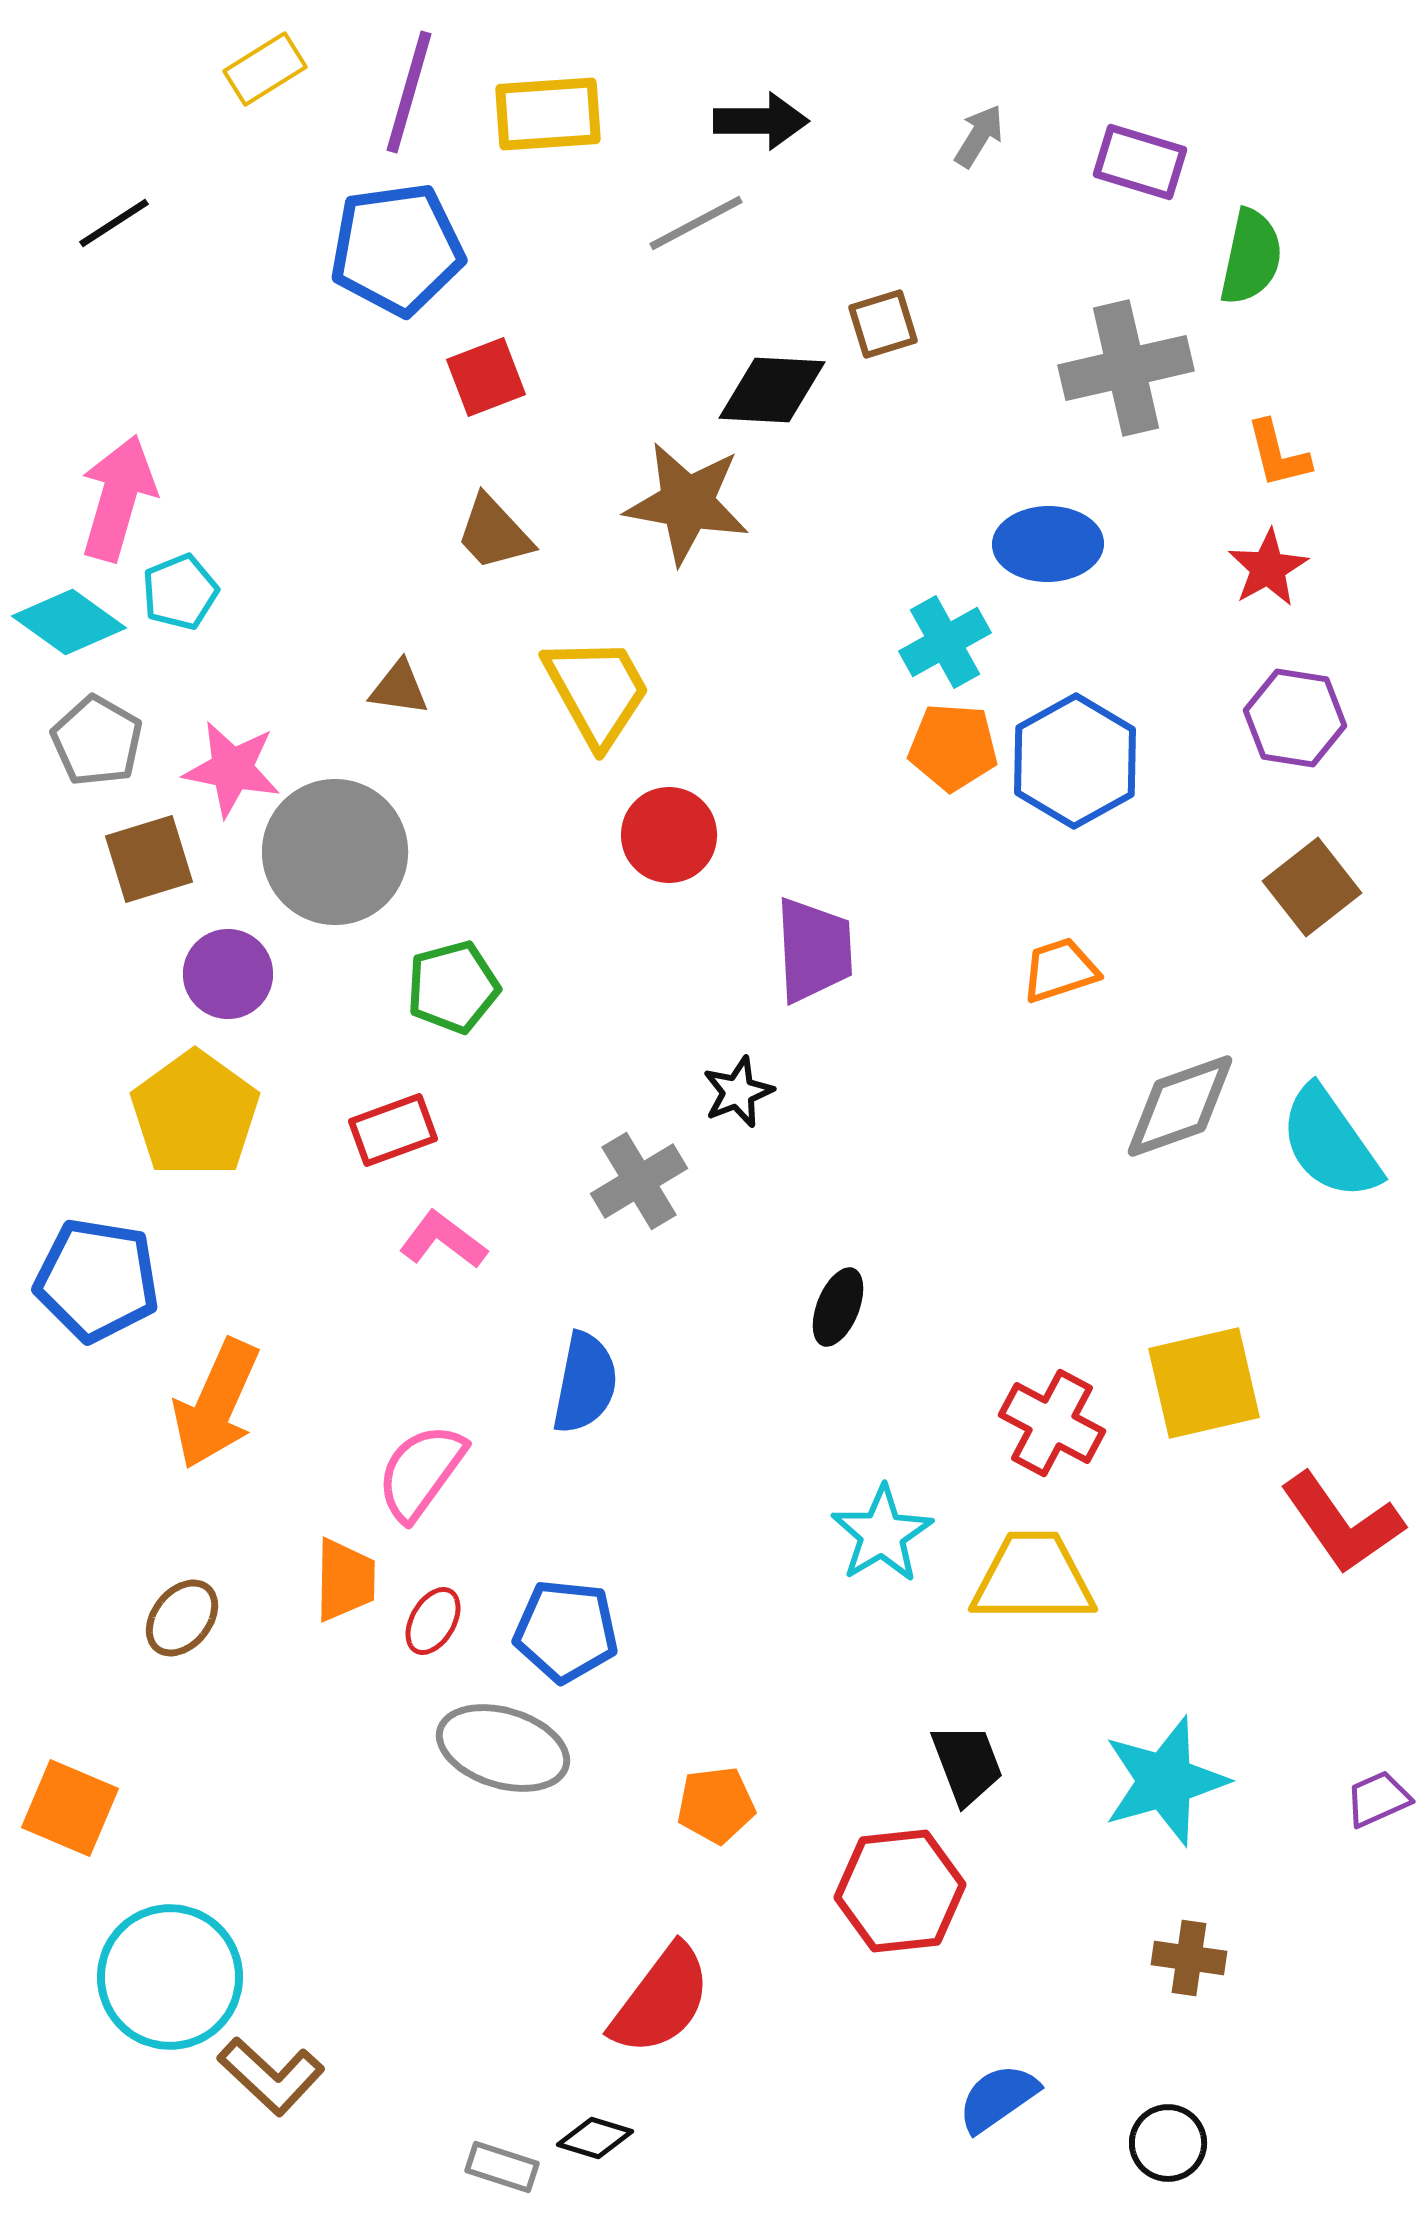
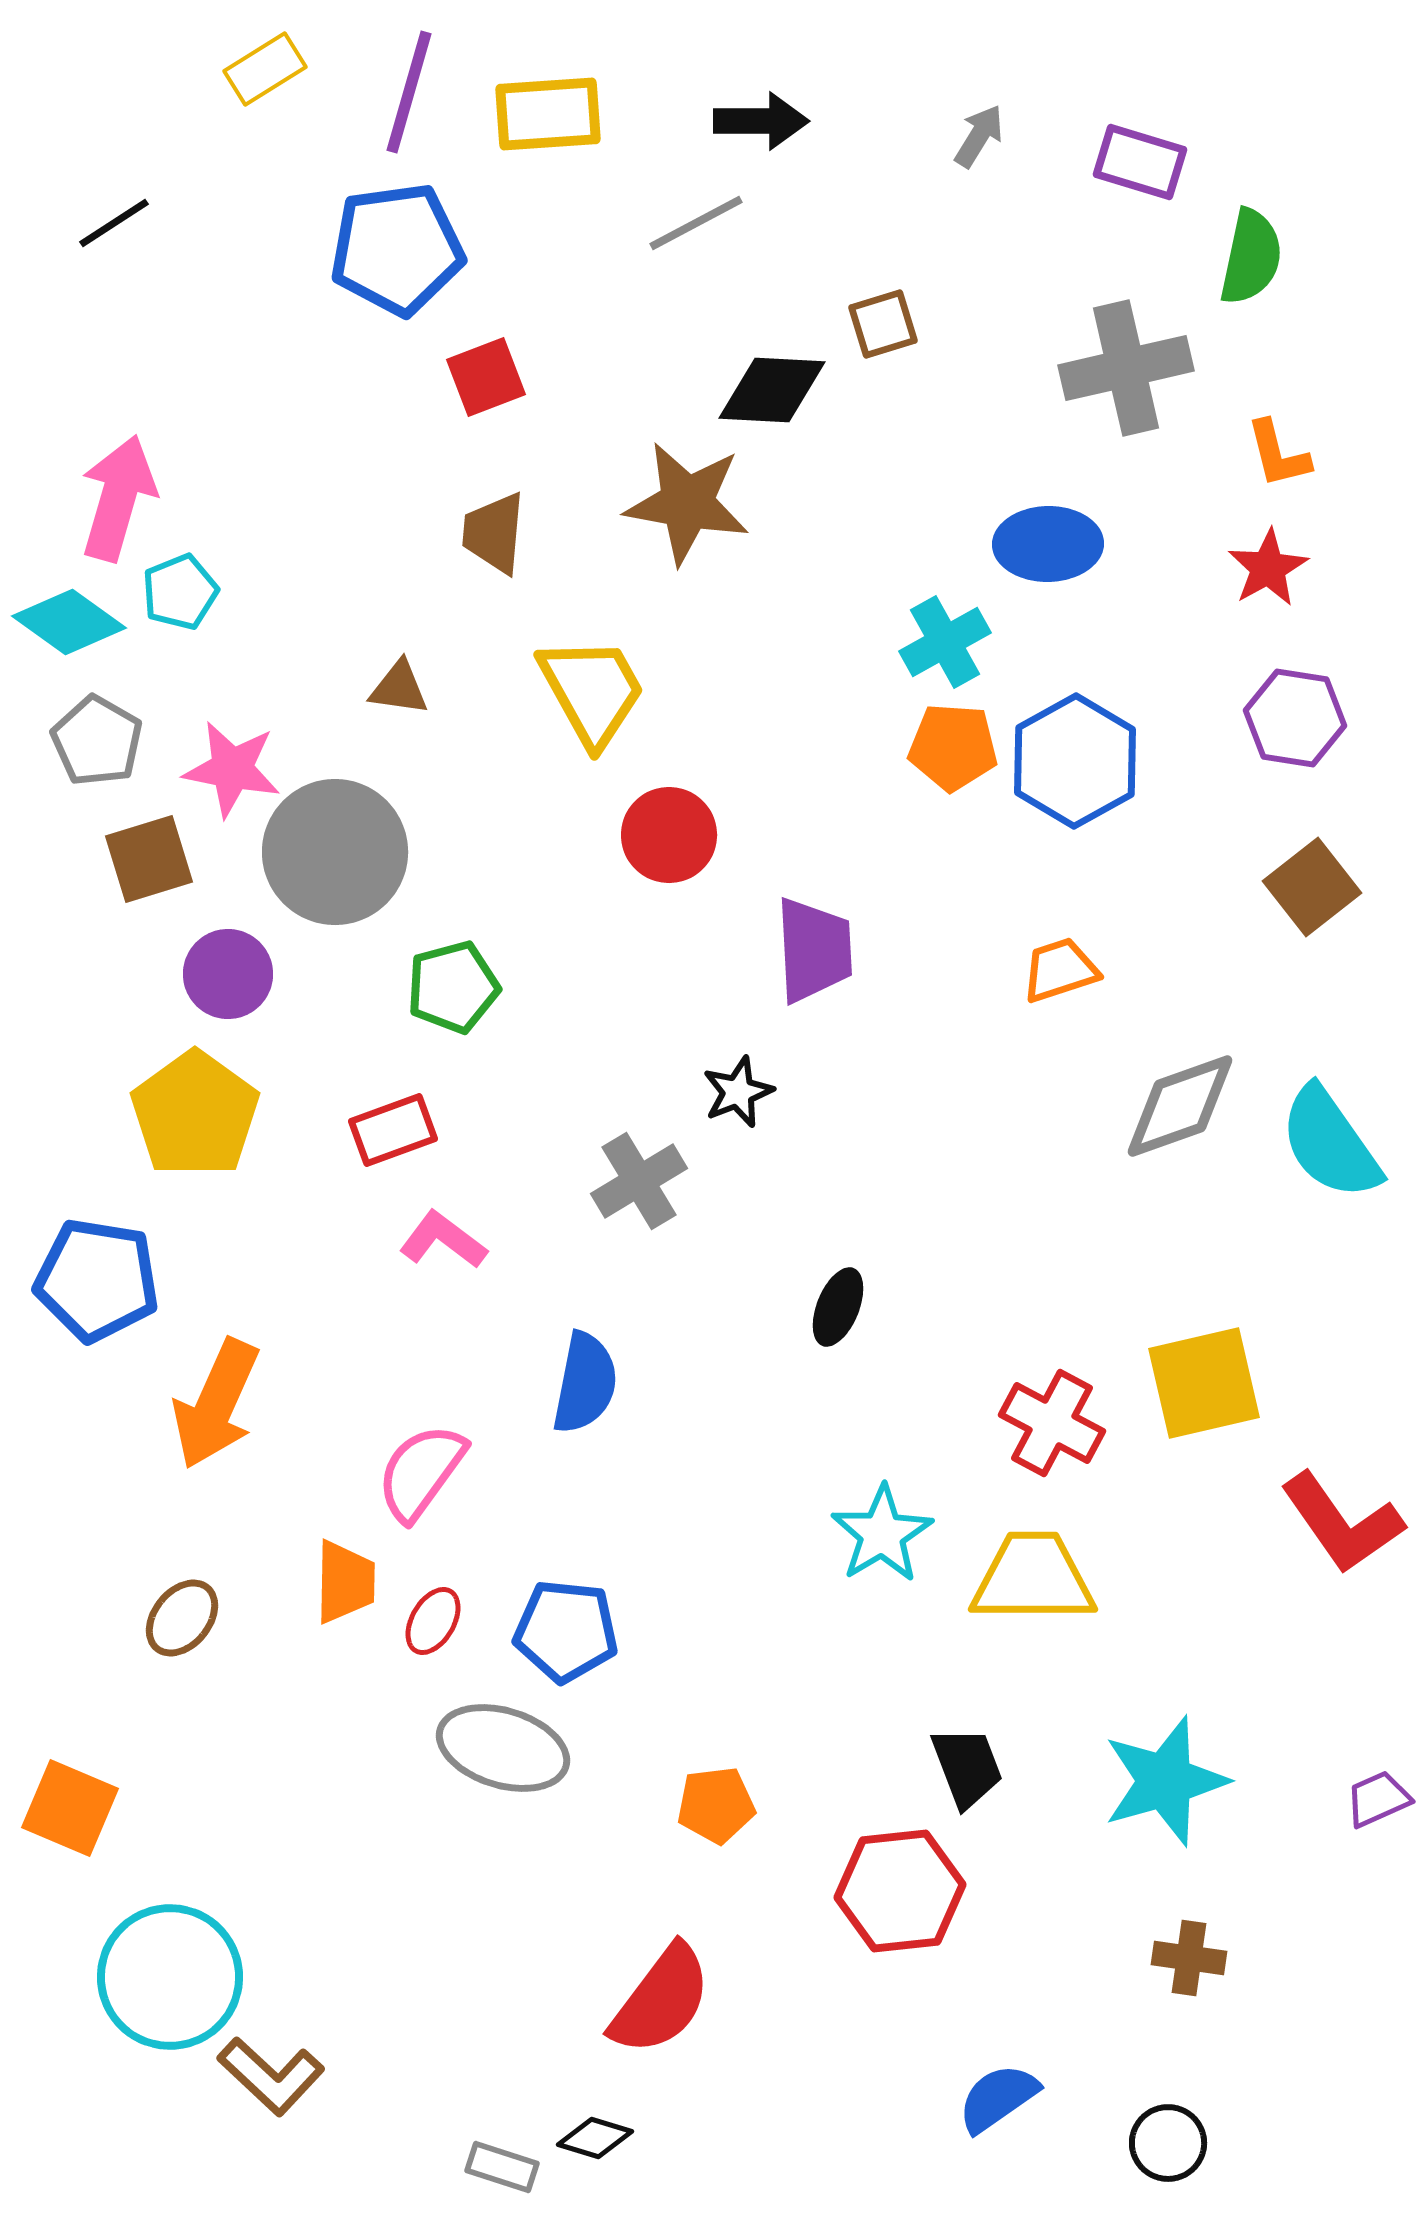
brown trapezoid at (494, 533): rotated 48 degrees clockwise
yellow trapezoid at (597, 691): moved 5 px left
orange trapezoid at (345, 1580): moved 2 px down
black trapezoid at (967, 1764): moved 3 px down
